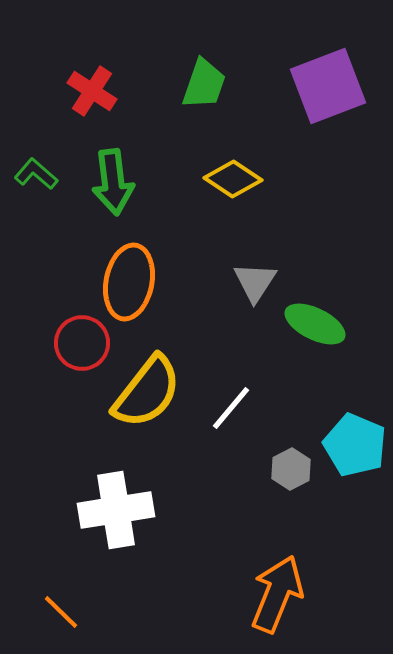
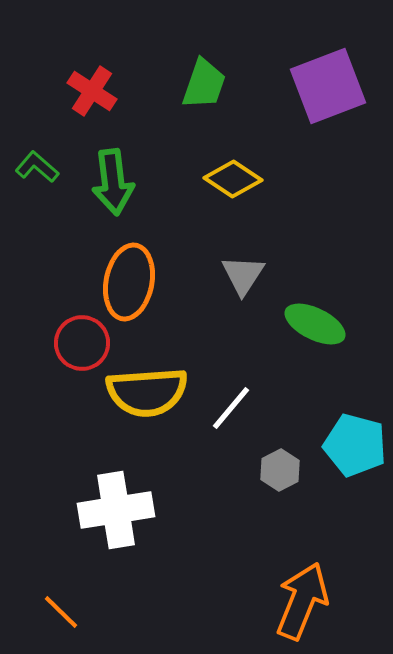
green L-shape: moved 1 px right, 7 px up
gray triangle: moved 12 px left, 7 px up
yellow semicircle: rotated 48 degrees clockwise
cyan pentagon: rotated 8 degrees counterclockwise
gray hexagon: moved 11 px left, 1 px down
orange arrow: moved 25 px right, 7 px down
